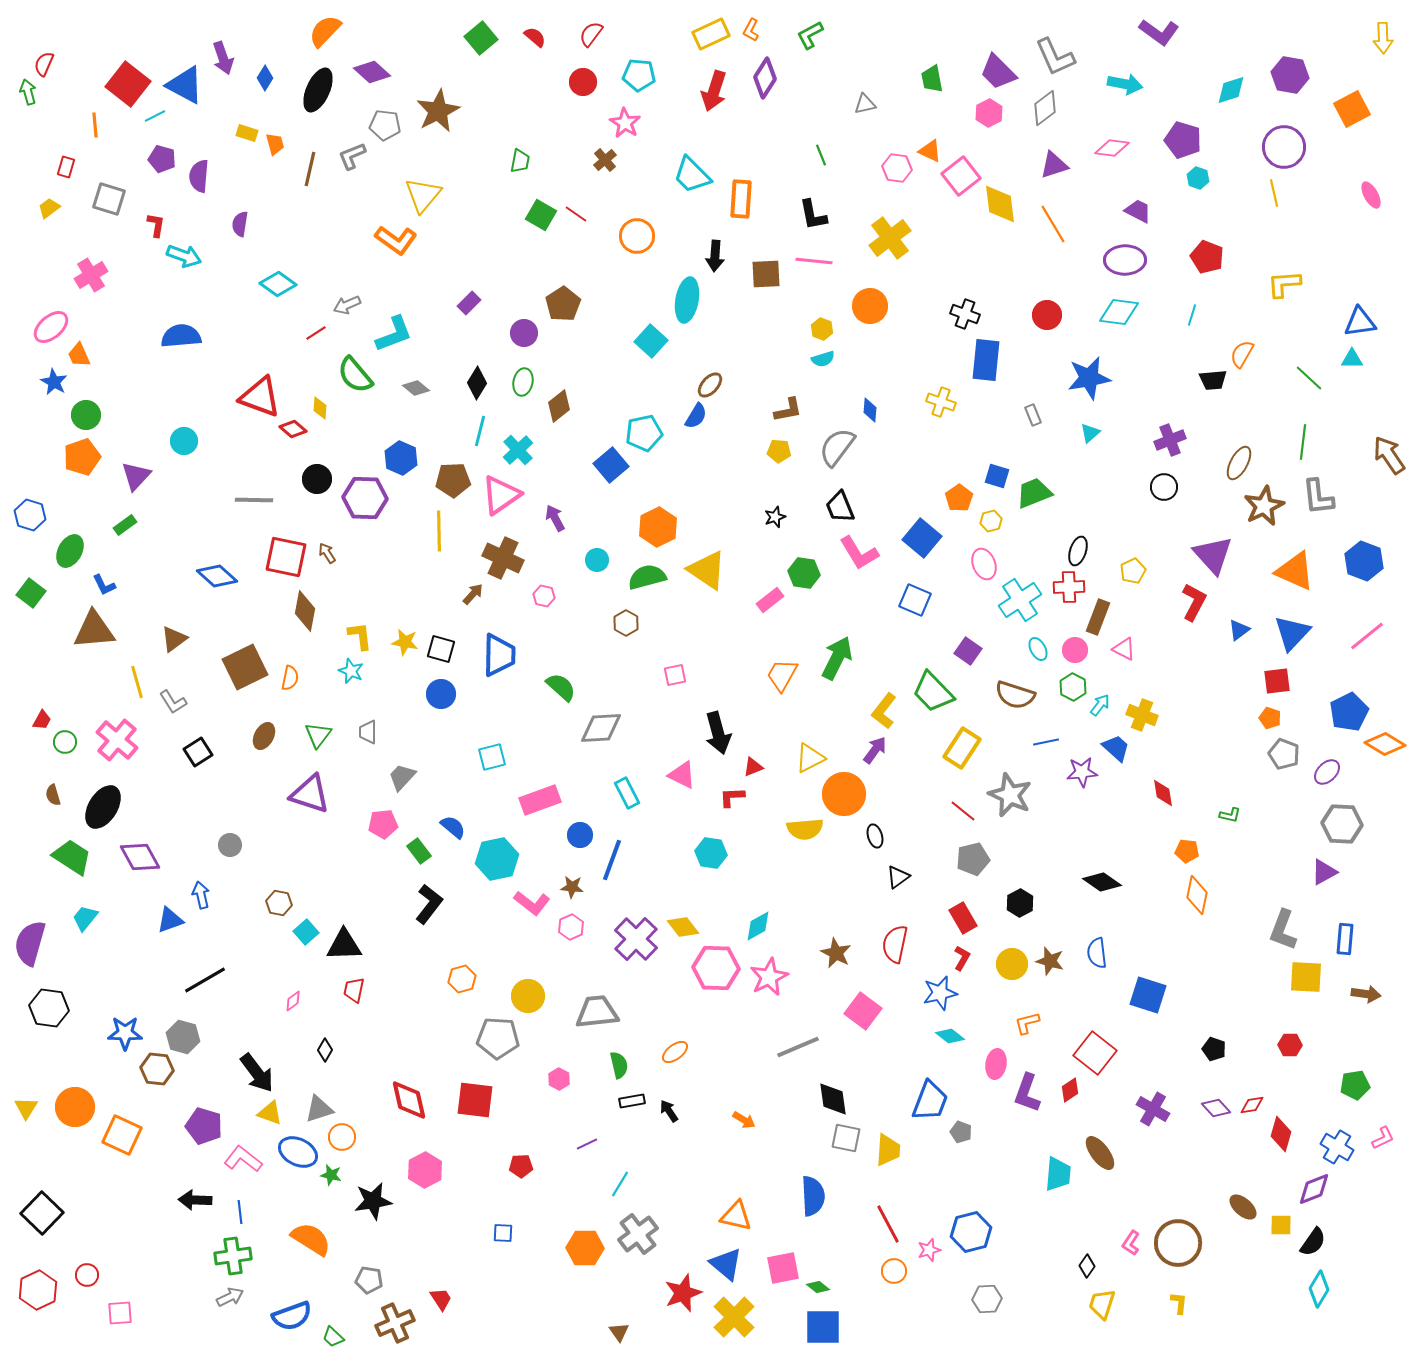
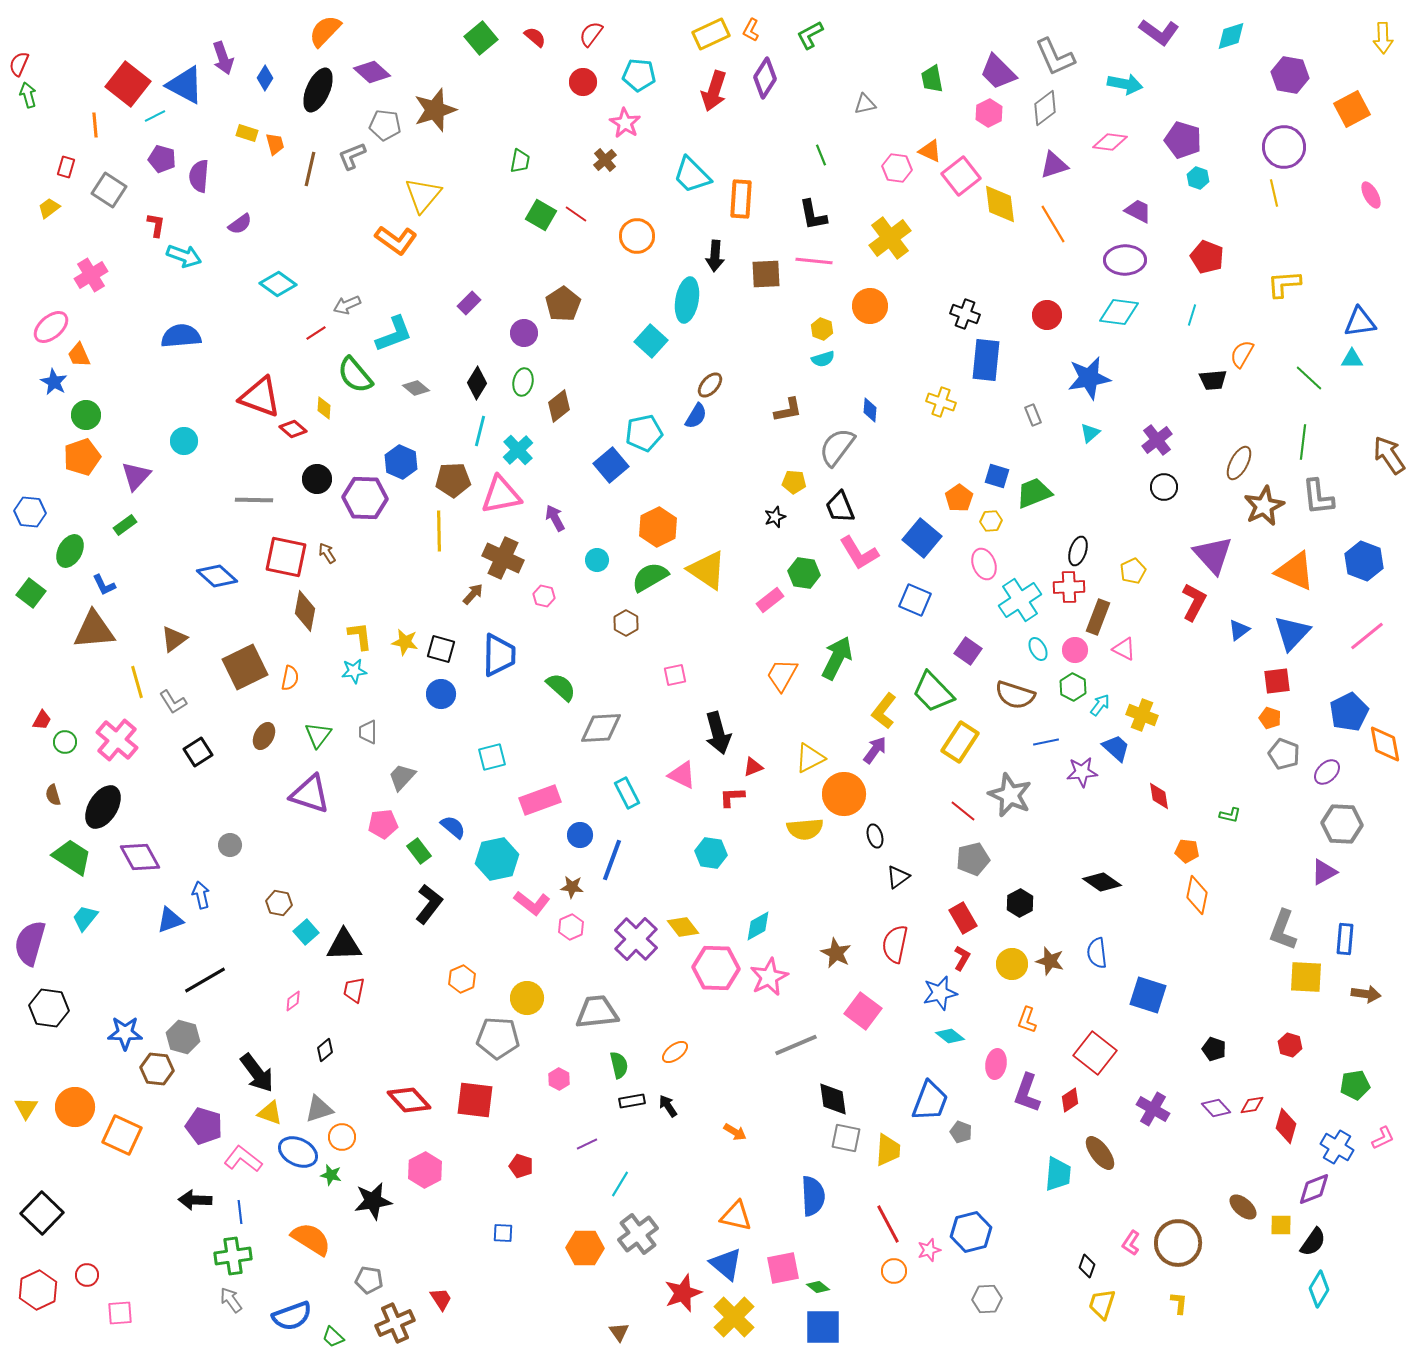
red semicircle at (44, 64): moved 25 px left
cyan diamond at (1231, 90): moved 54 px up
green arrow at (28, 92): moved 3 px down
brown star at (438, 111): moved 3 px left, 1 px up; rotated 9 degrees clockwise
pink diamond at (1112, 148): moved 2 px left, 6 px up
gray square at (109, 199): moved 9 px up; rotated 16 degrees clockwise
purple semicircle at (240, 224): rotated 135 degrees counterclockwise
yellow diamond at (320, 408): moved 4 px right
purple cross at (1170, 440): moved 13 px left; rotated 16 degrees counterclockwise
yellow pentagon at (779, 451): moved 15 px right, 31 px down
blue hexagon at (401, 458): moved 4 px down
pink triangle at (501, 495): rotated 24 degrees clockwise
blue hexagon at (30, 515): moved 3 px up; rotated 12 degrees counterclockwise
yellow hexagon at (991, 521): rotated 10 degrees clockwise
green semicircle at (647, 577): moved 3 px right; rotated 15 degrees counterclockwise
cyan star at (351, 671): moved 3 px right; rotated 30 degrees counterclockwise
orange diamond at (1385, 744): rotated 48 degrees clockwise
yellow rectangle at (962, 748): moved 2 px left, 6 px up
red diamond at (1163, 793): moved 4 px left, 3 px down
orange hexagon at (462, 979): rotated 8 degrees counterclockwise
yellow circle at (528, 996): moved 1 px left, 2 px down
orange L-shape at (1027, 1023): moved 3 px up; rotated 56 degrees counterclockwise
red hexagon at (1290, 1045): rotated 15 degrees clockwise
gray line at (798, 1047): moved 2 px left, 2 px up
black diamond at (325, 1050): rotated 20 degrees clockwise
red diamond at (1070, 1090): moved 10 px down
red diamond at (409, 1100): rotated 30 degrees counterclockwise
black arrow at (669, 1111): moved 1 px left, 5 px up
orange arrow at (744, 1120): moved 9 px left, 12 px down
red diamond at (1281, 1134): moved 5 px right, 8 px up
red pentagon at (521, 1166): rotated 20 degrees clockwise
black diamond at (1087, 1266): rotated 15 degrees counterclockwise
gray arrow at (230, 1297): moved 1 px right, 3 px down; rotated 100 degrees counterclockwise
